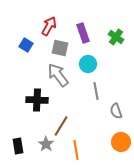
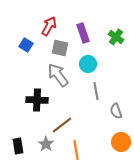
brown line: moved 1 px right, 1 px up; rotated 20 degrees clockwise
